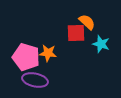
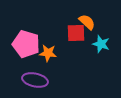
pink pentagon: moved 13 px up
